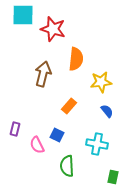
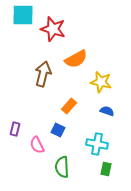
orange semicircle: rotated 55 degrees clockwise
yellow star: rotated 20 degrees clockwise
blue semicircle: rotated 32 degrees counterclockwise
blue square: moved 1 px right, 5 px up
green semicircle: moved 5 px left, 1 px down
green rectangle: moved 7 px left, 8 px up
